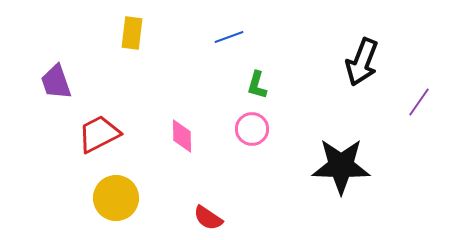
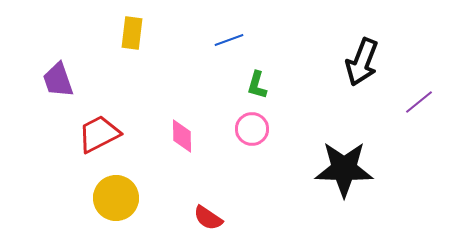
blue line: moved 3 px down
purple trapezoid: moved 2 px right, 2 px up
purple line: rotated 16 degrees clockwise
black star: moved 3 px right, 3 px down
